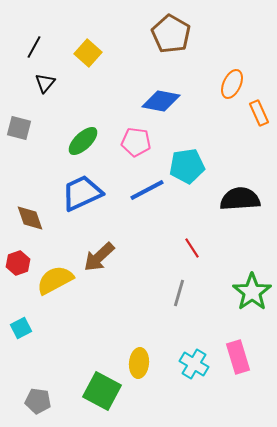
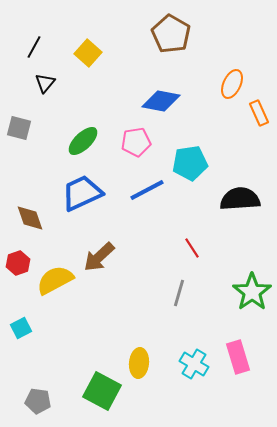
pink pentagon: rotated 16 degrees counterclockwise
cyan pentagon: moved 3 px right, 3 px up
